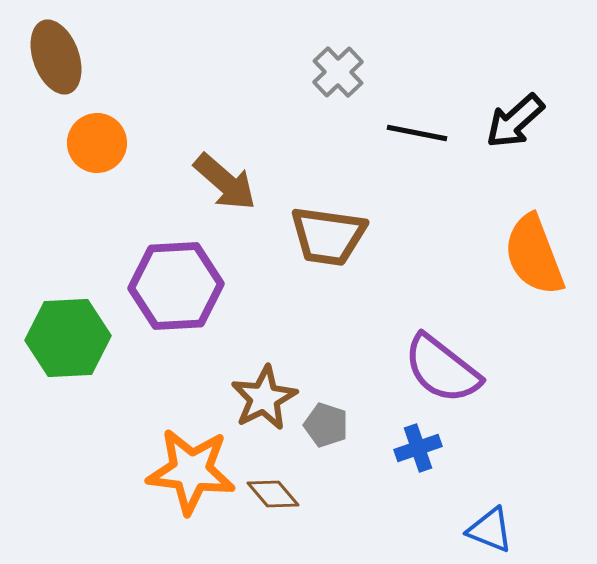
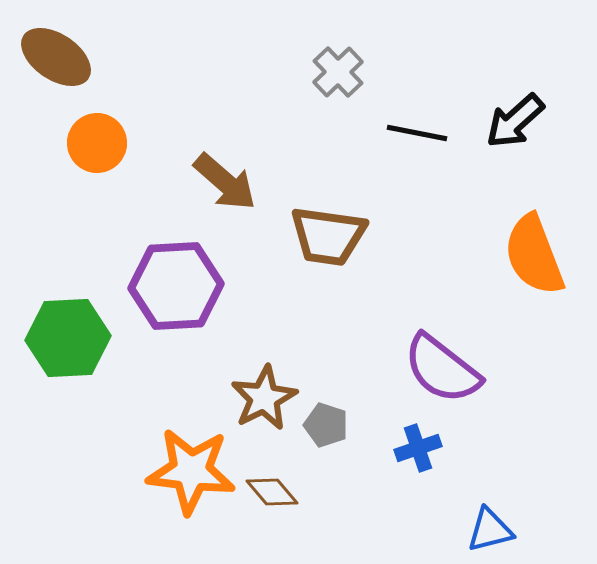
brown ellipse: rotated 36 degrees counterclockwise
brown diamond: moved 1 px left, 2 px up
blue triangle: rotated 36 degrees counterclockwise
